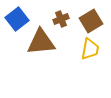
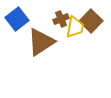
brown square: rotated 15 degrees counterclockwise
brown triangle: rotated 28 degrees counterclockwise
yellow trapezoid: moved 15 px left, 22 px up
